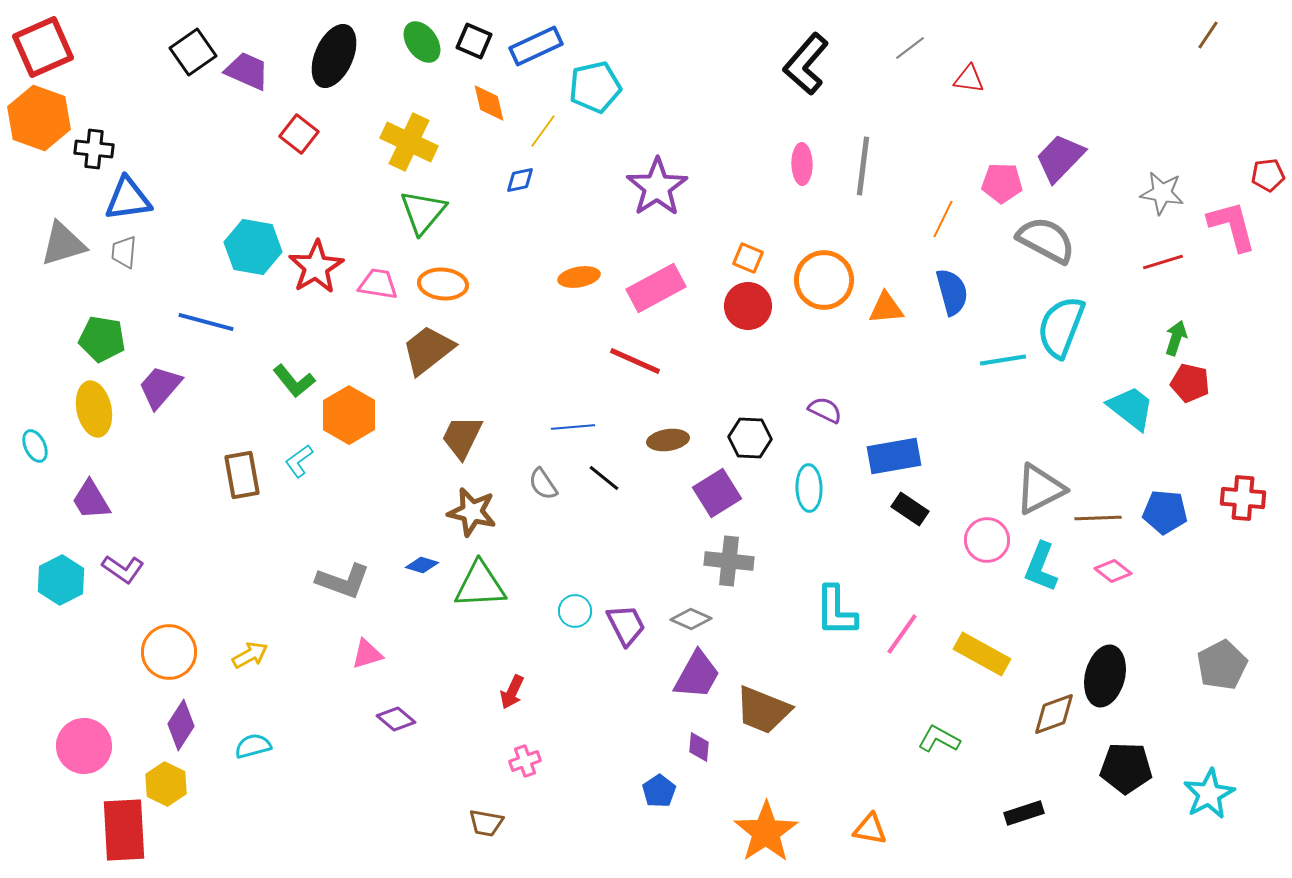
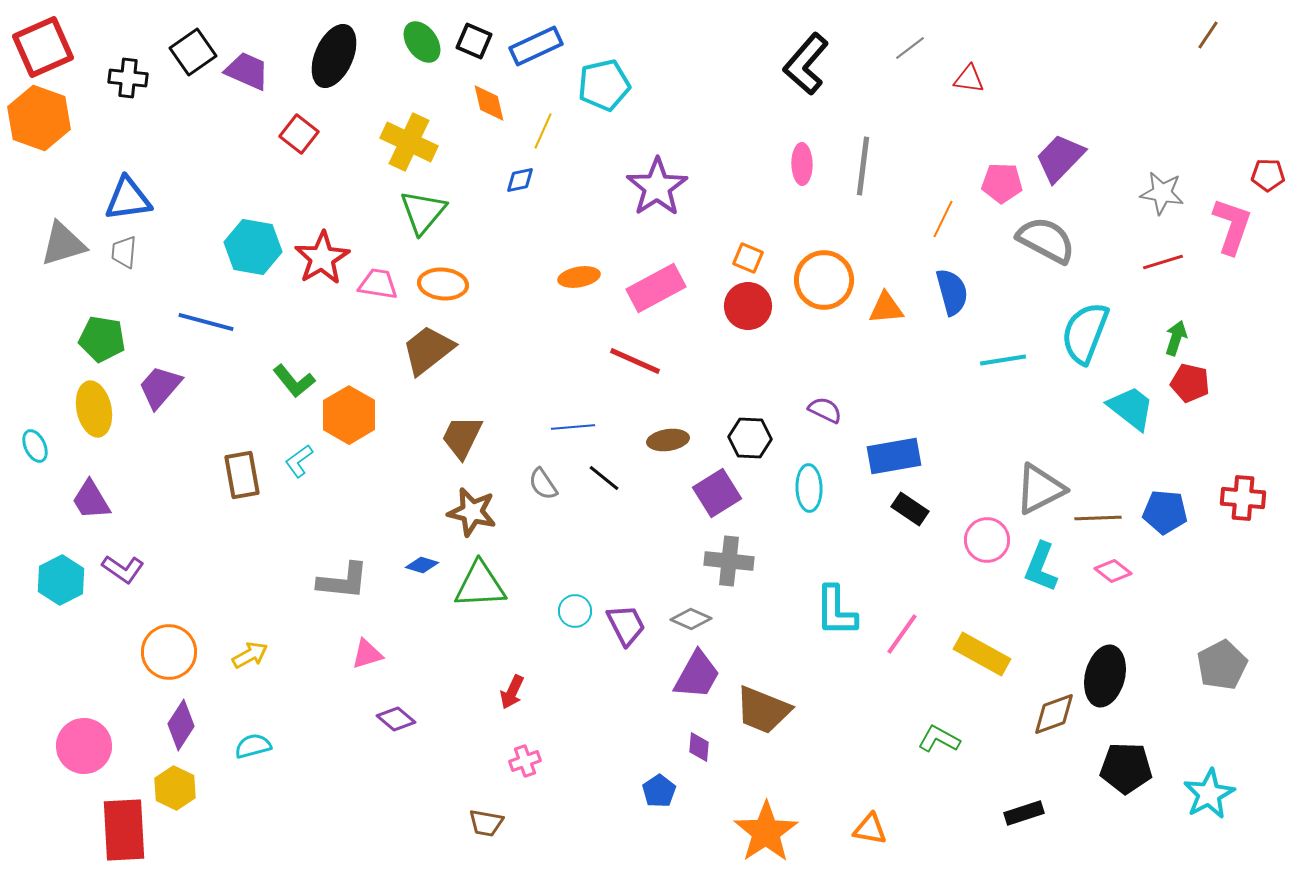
cyan pentagon at (595, 87): moved 9 px right, 2 px up
yellow line at (543, 131): rotated 12 degrees counterclockwise
black cross at (94, 149): moved 34 px right, 71 px up
red pentagon at (1268, 175): rotated 8 degrees clockwise
pink L-shape at (1232, 226): rotated 34 degrees clockwise
red star at (316, 267): moved 6 px right, 9 px up
cyan semicircle at (1061, 327): moved 24 px right, 6 px down
gray L-shape at (343, 581): rotated 14 degrees counterclockwise
yellow hexagon at (166, 784): moved 9 px right, 4 px down
